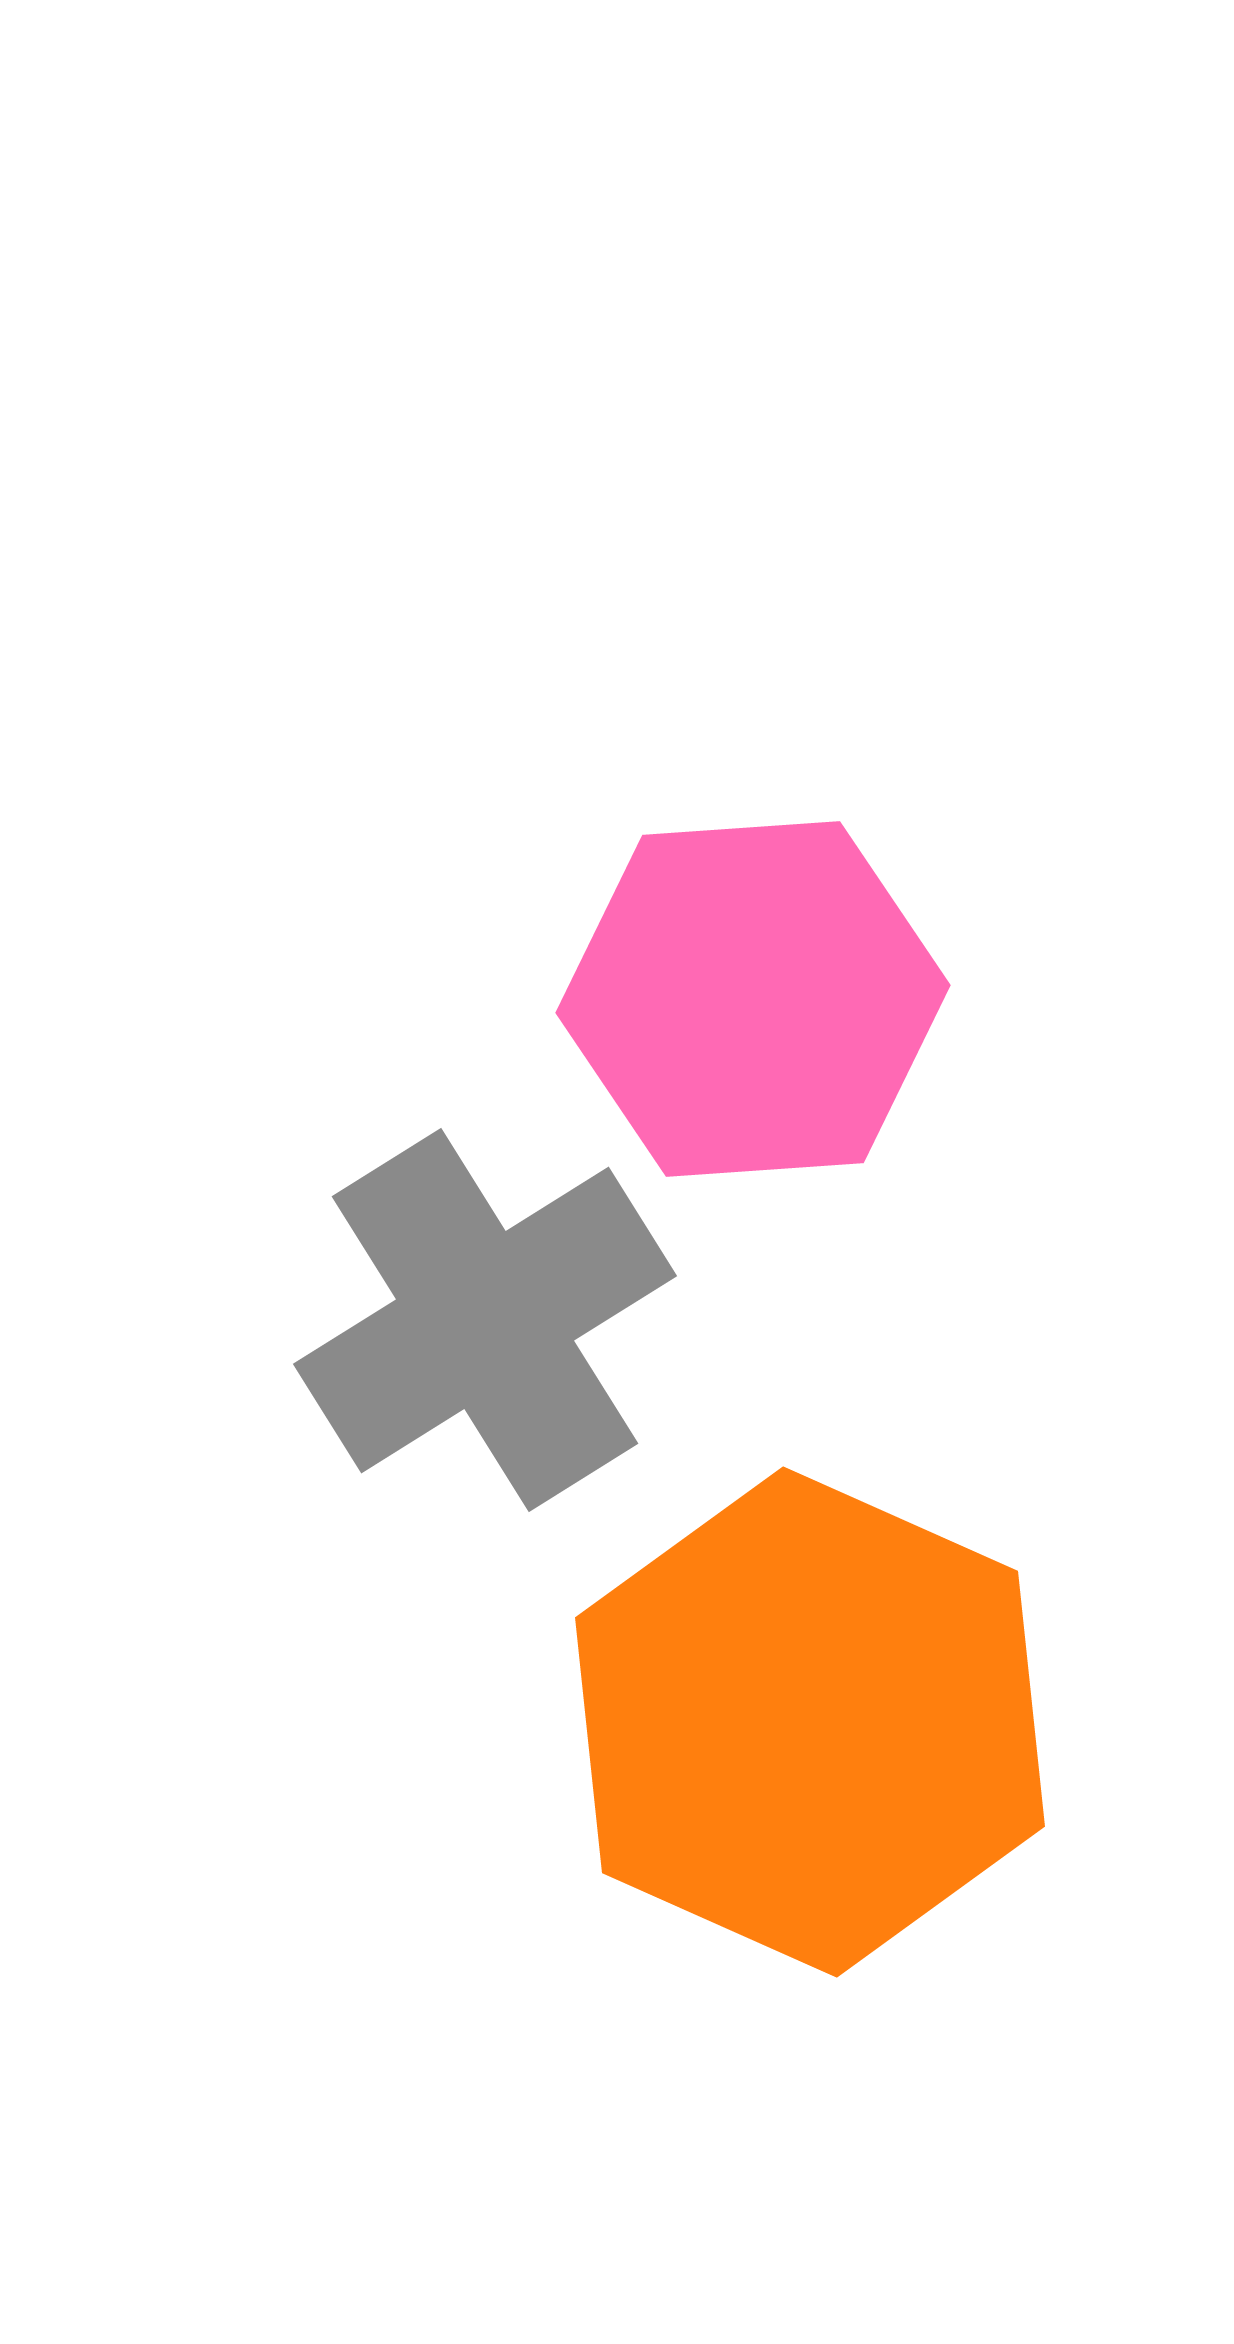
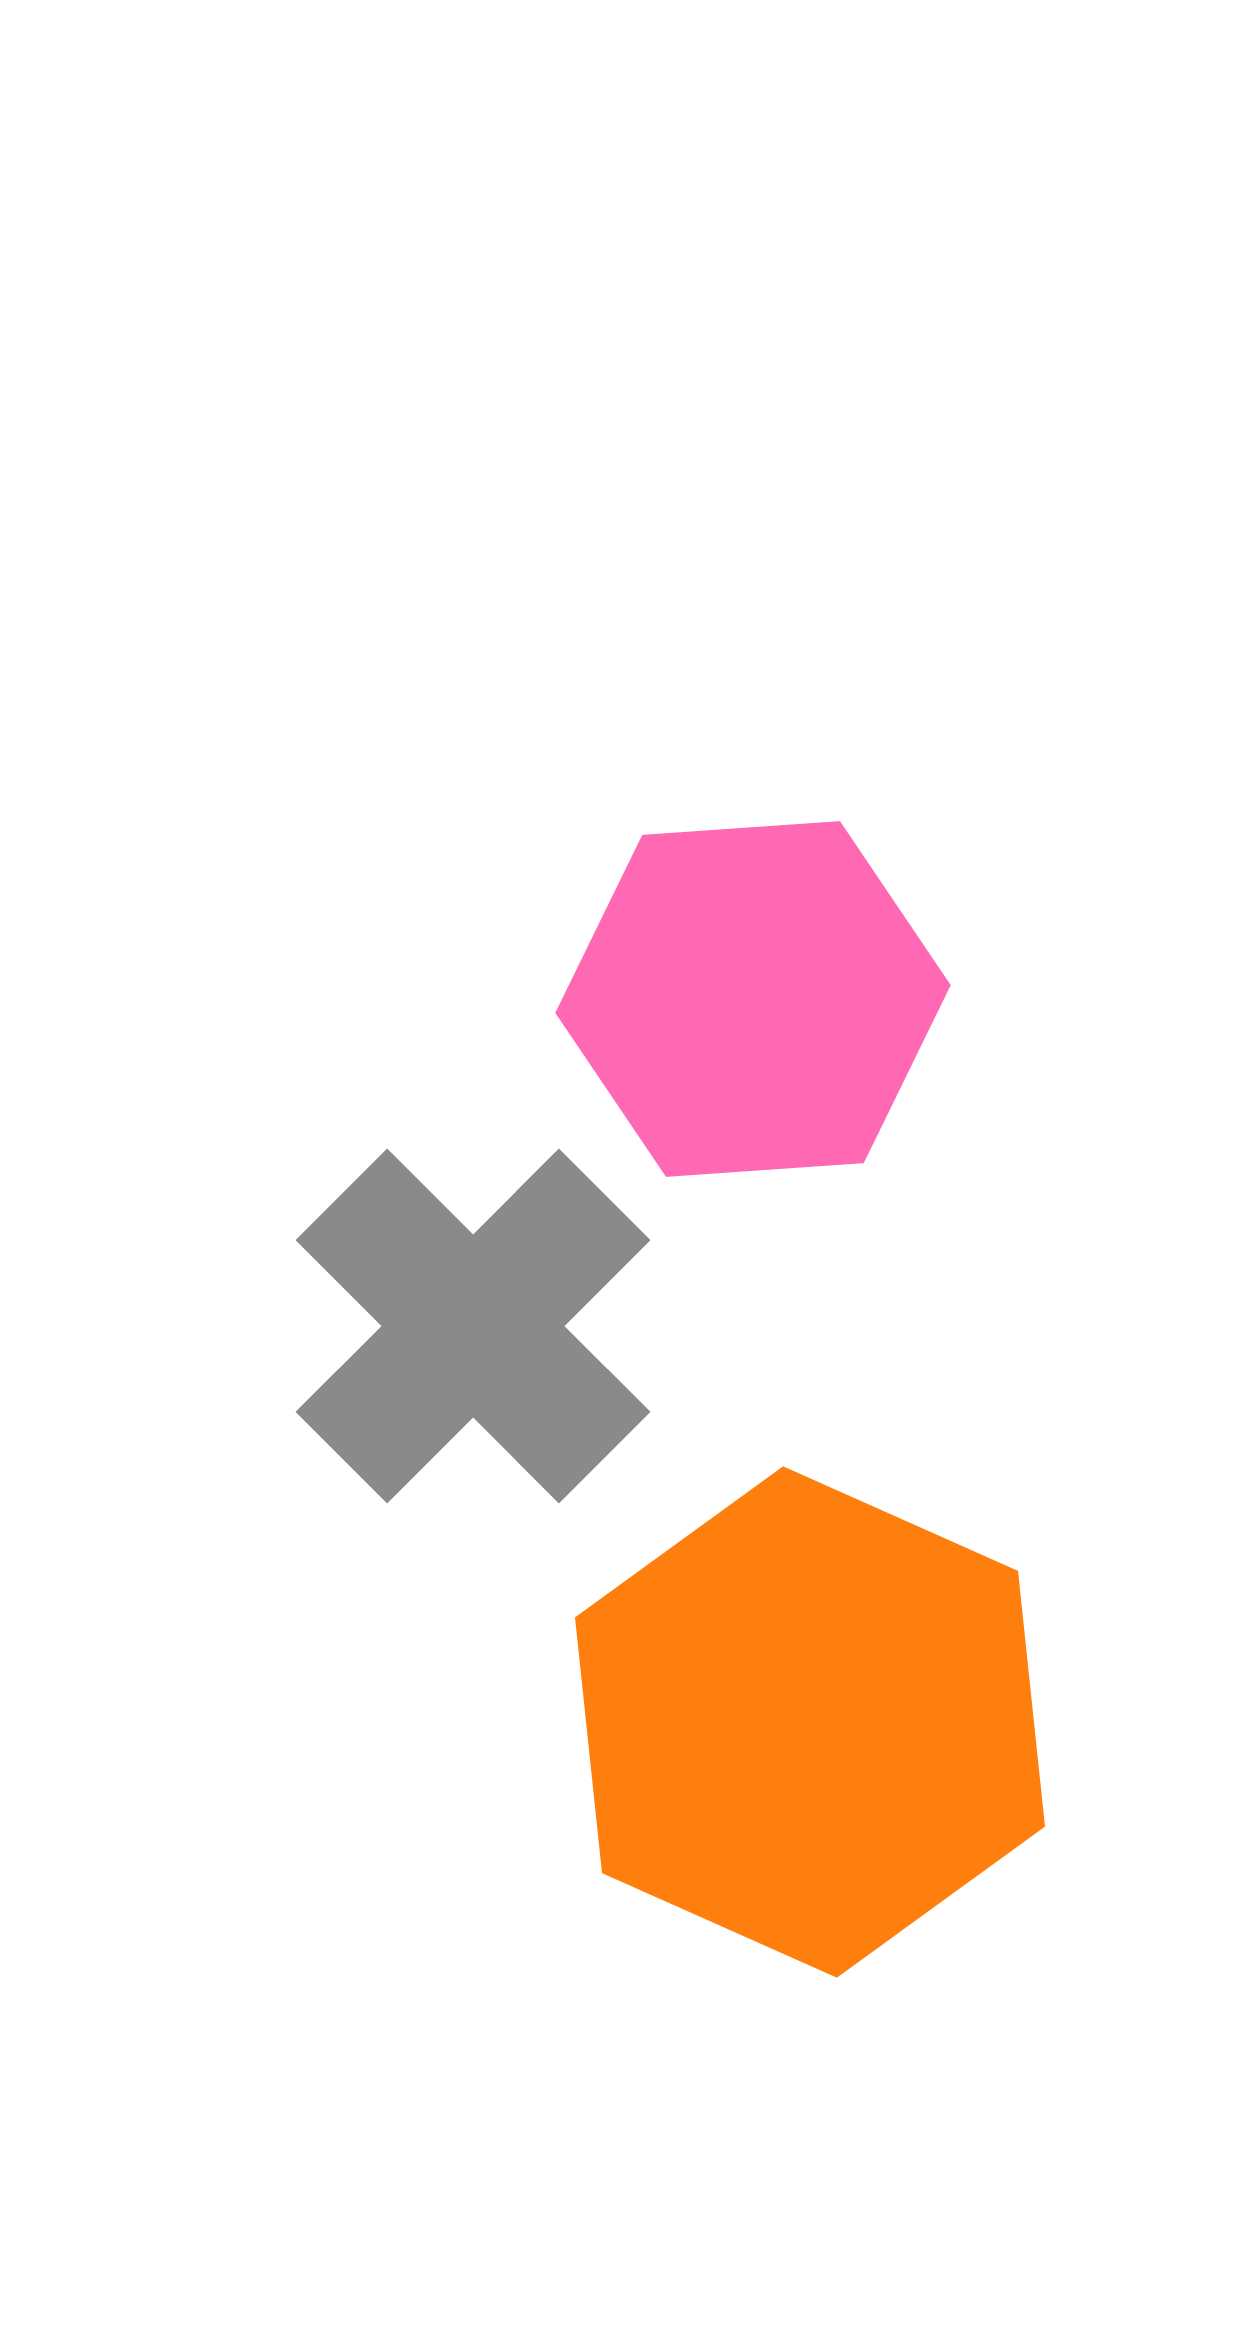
gray cross: moved 12 px left, 6 px down; rotated 13 degrees counterclockwise
